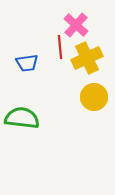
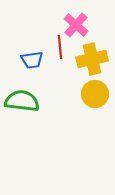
yellow cross: moved 5 px right, 1 px down; rotated 12 degrees clockwise
blue trapezoid: moved 5 px right, 3 px up
yellow circle: moved 1 px right, 3 px up
green semicircle: moved 17 px up
